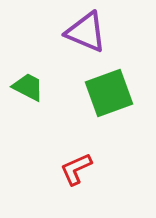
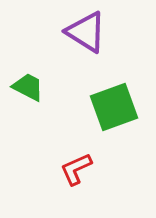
purple triangle: rotated 9 degrees clockwise
green square: moved 5 px right, 14 px down
